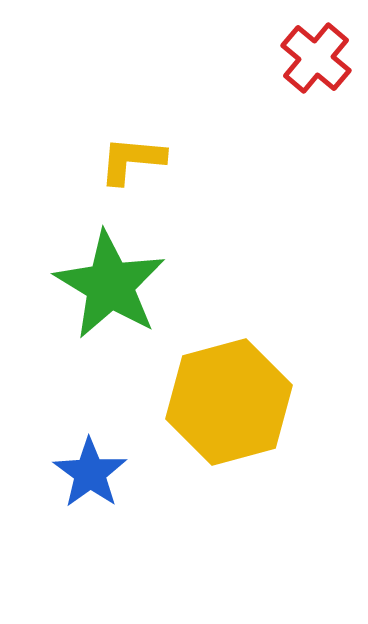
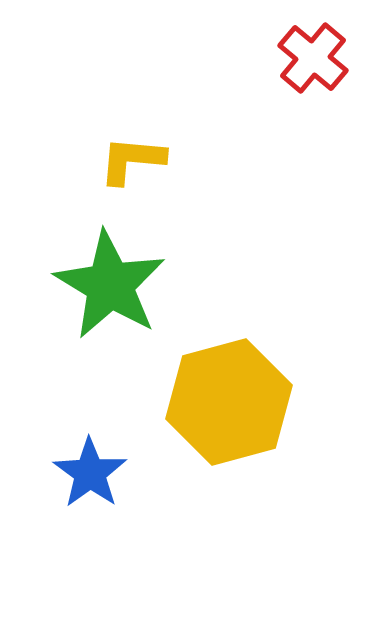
red cross: moved 3 px left
